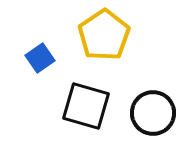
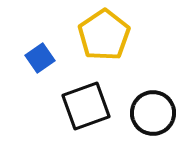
black square: rotated 36 degrees counterclockwise
